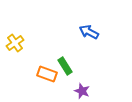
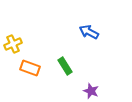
yellow cross: moved 2 px left, 1 px down; rotated 12 degrees clockwise
orange rectangle: moved 17 px left, 6 px up
purple star: moved 9 px right
